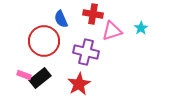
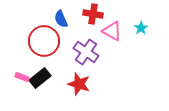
pink triangle: rotated 45 degrees clockwise
purple cross: rotated 20 degrees clockwise
pink rectangle: moved 2 px left, 2 px down
red star: rotated 25 degrees counterclockwise
